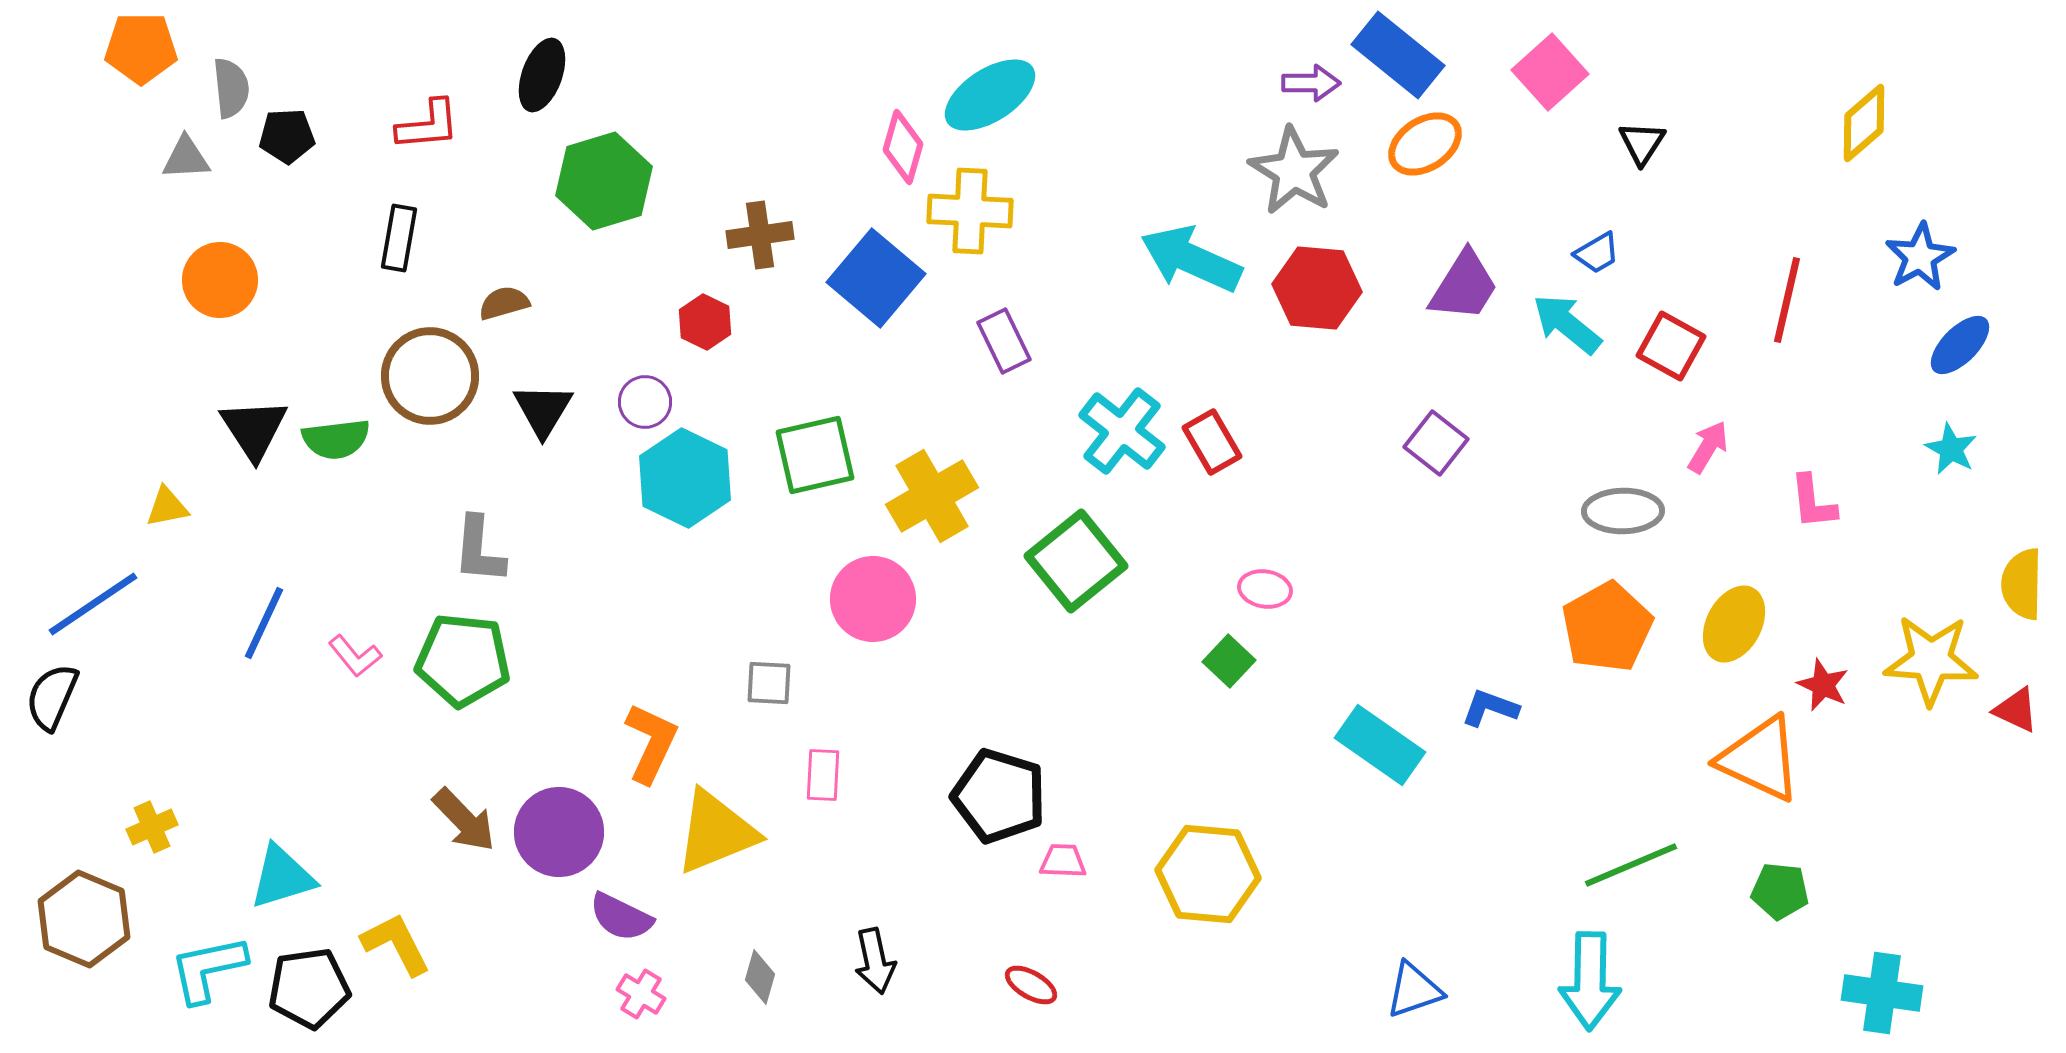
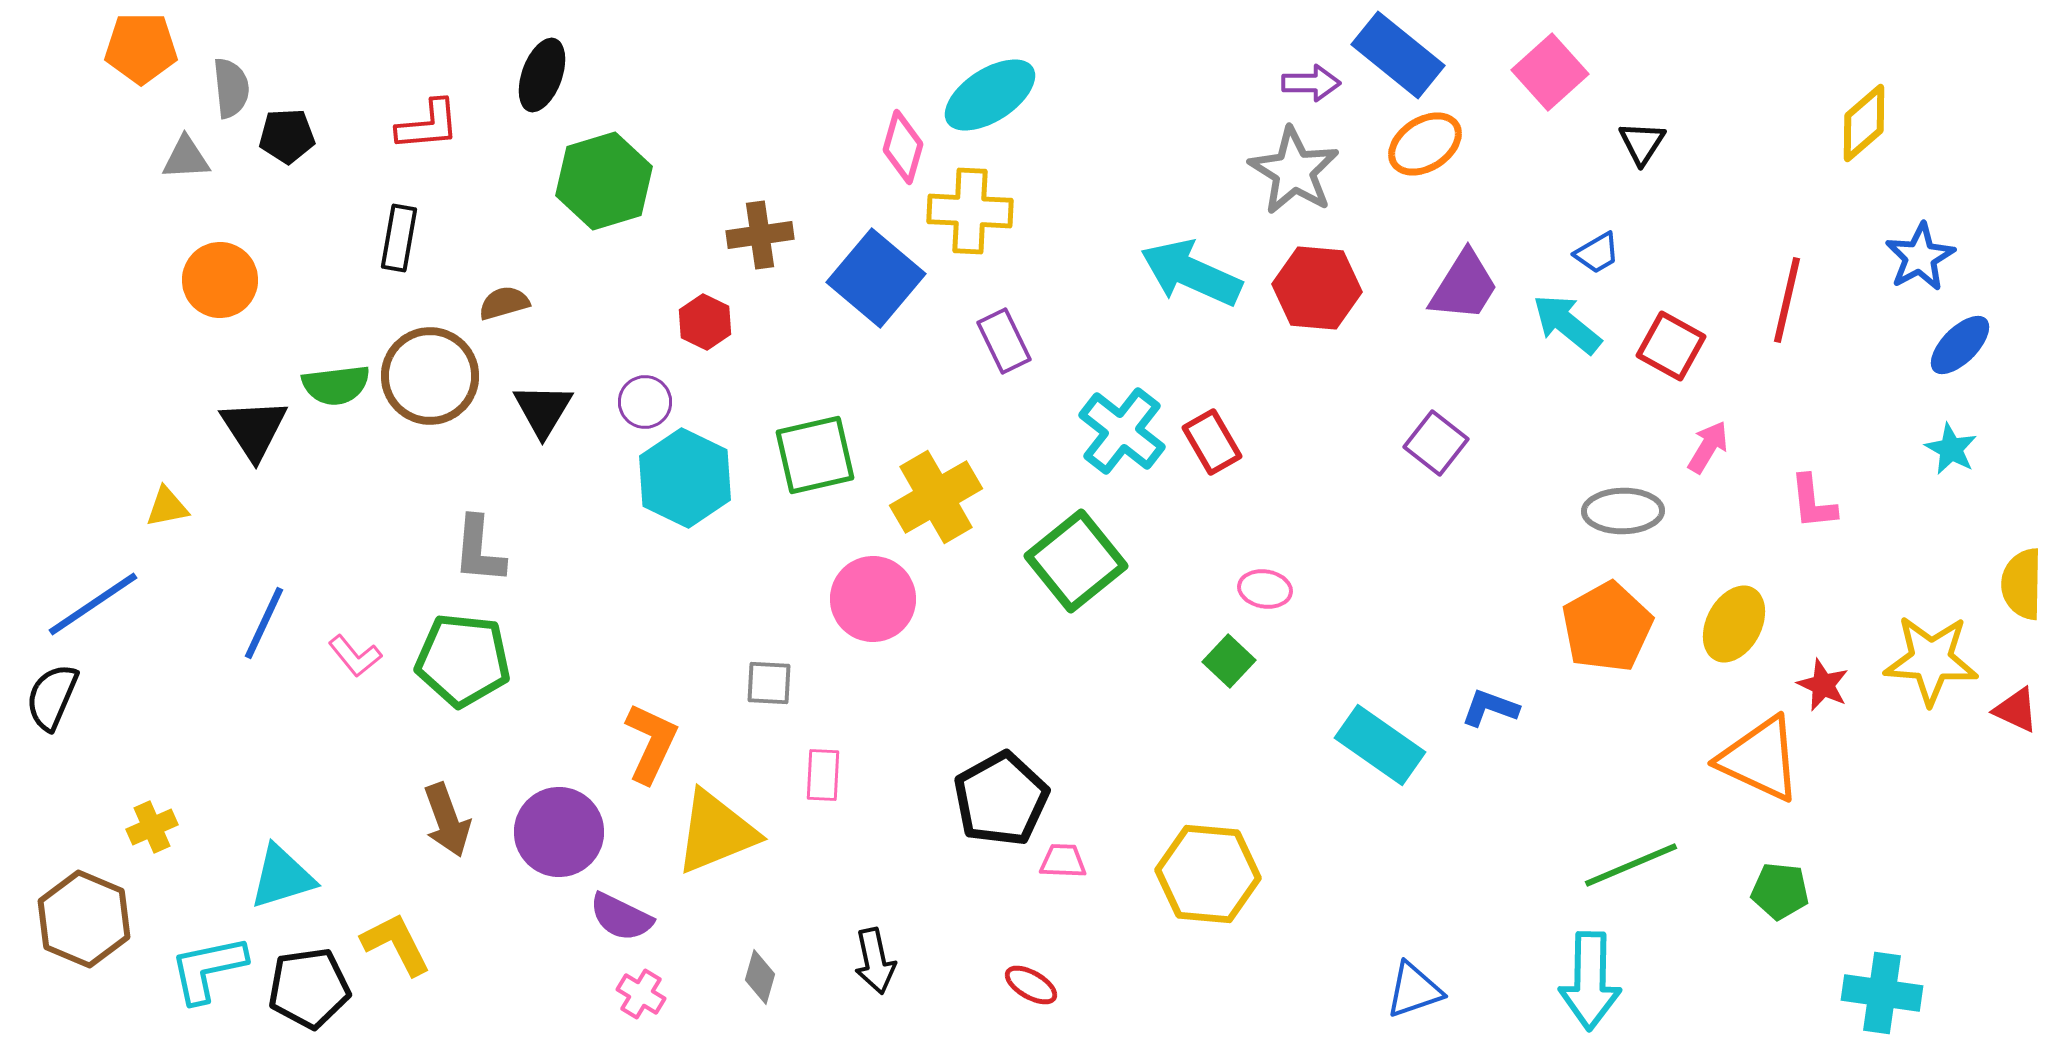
cyan arrow at (1191, 259): moved 14 px down
green semicircle at (336, 439): moved 54 px up
yellow cross at (932, 496): moved 4 px right, 1 px down
black pentagon at (999, 796): moved 2 px right, 3 px down; rotated 26 degrees clockwise
brown arrow at (464, 820): moved 17 px left; rotated 24 degrees clockwise
